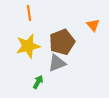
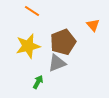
orange line: moved 3 px right, 2 px up; rotated 49 degrees counterclockwise
brown pentagon: moved 1 px right
